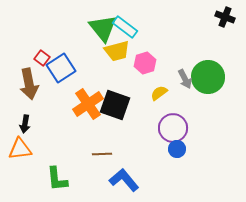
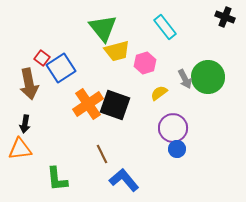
cyan rectangle: moved 40 px right; rotated 15 degrees clockwise
brown line: rotated 66 degrees clockwise
